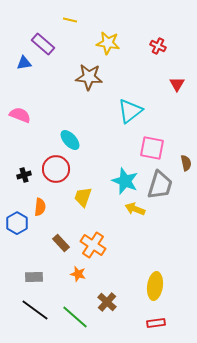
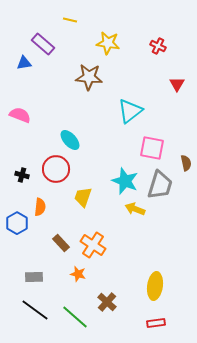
black cross: moved 2 px left; rotated 32 degrees clockwise
